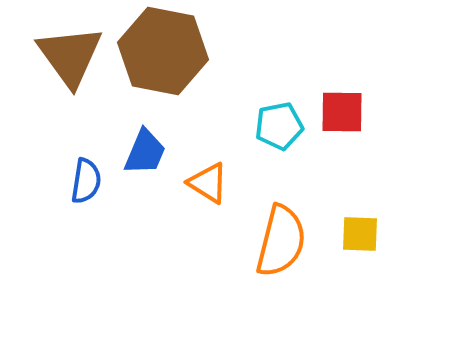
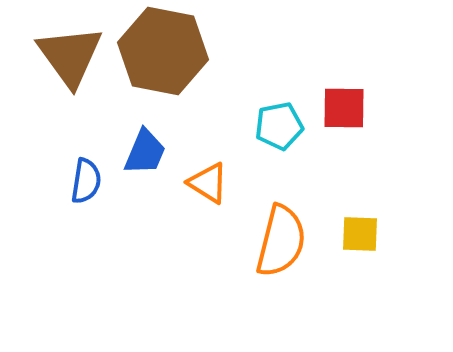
red square: moved 2 px right, 4 px up
